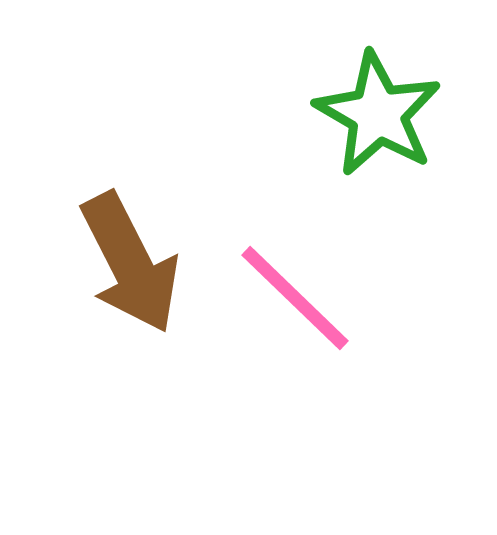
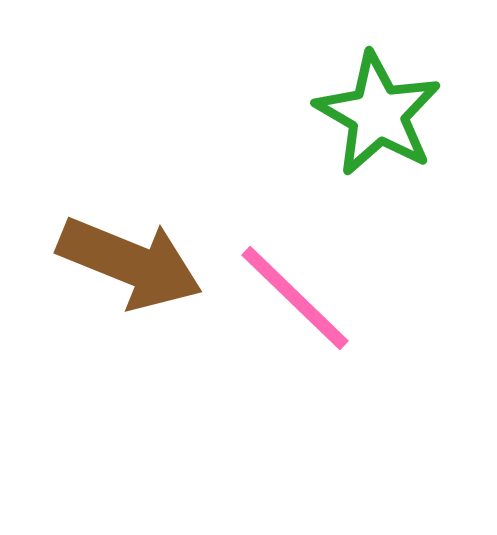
brown arrow: rotated 41 degrees counterclockwise
